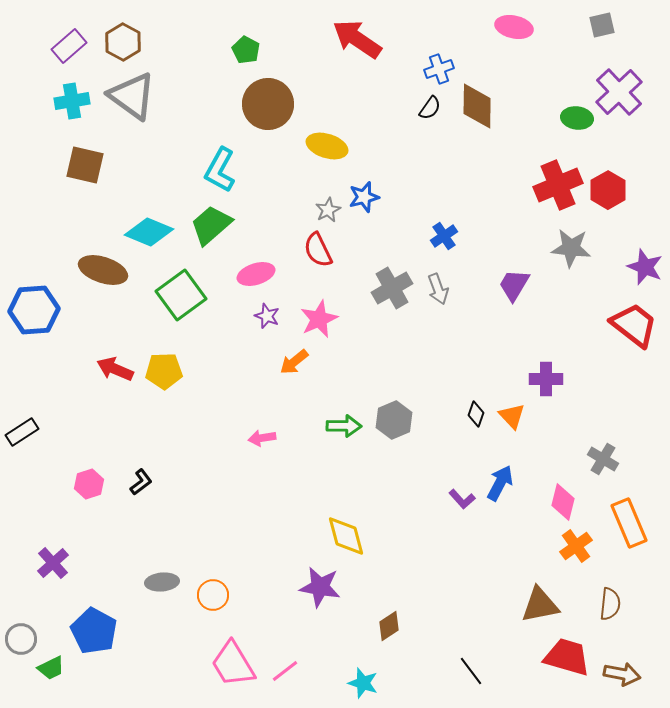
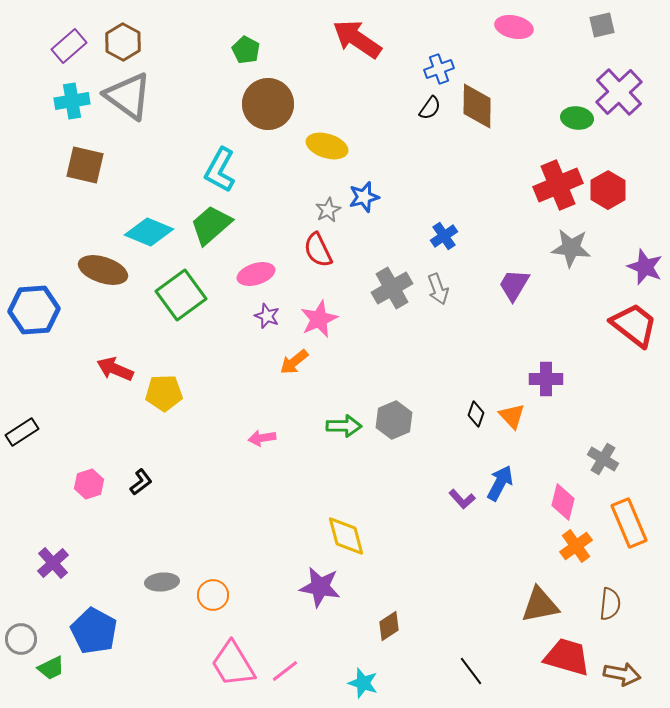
gray triangle at (132, 96): moved 4 px left
yellow pentagon at (164, 371): moved 22 px down
